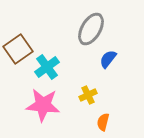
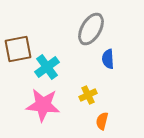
brown square: rotated 24 degrees clockwise
blue semicircle: rotated 42 degrees counterclockwise
orange semicircle: moved 1 px left, 1 px up
